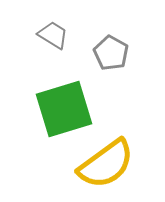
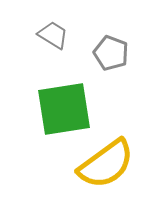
gray pentagon: rotated 8 degrees counterclockwise
green square: rotated 8 degrees clockwise
